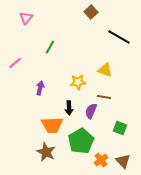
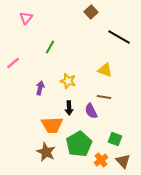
pink line: moved 2 px left
yellow star: moved 10 px left, 1 px up; rotated 21 degrees clockwise
purple semicircle: rotated 49 degrees counterclockwise
green square: moved 5 px left, 11 px down
green pentagon: moved 2 px left, 3 px down
